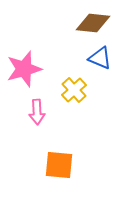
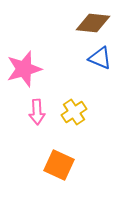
yellow cross: moved 22 px down; rotated 10 degrees clockwise
orange square: rotated 20 degrees clockwise
